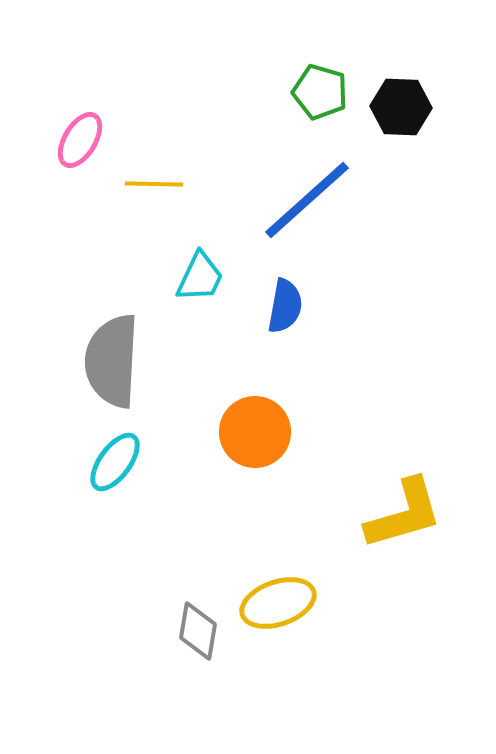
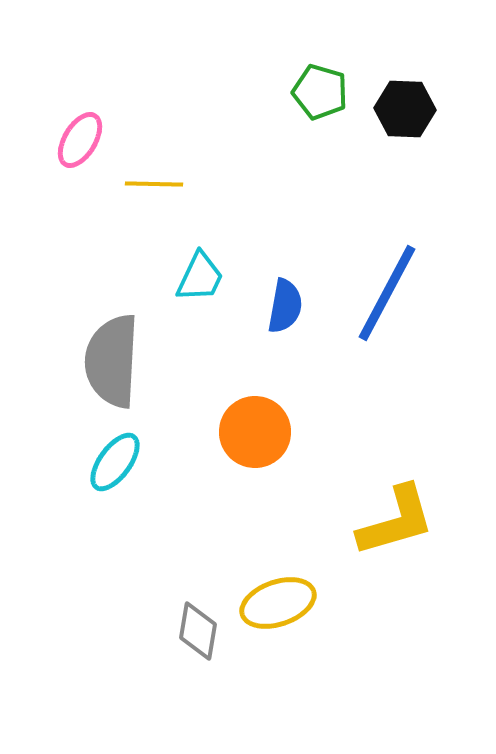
black hexagon: moved 4 px right, 2 px down
blue line: moved 80 px right, 93 px down; rotated 20 degrees counterclockwise
yellow L-shape: moved 8 px left, 7 px down
